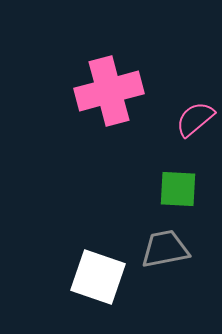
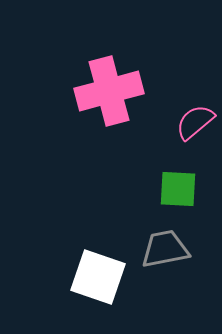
pink semicircle: moved 3 px down
